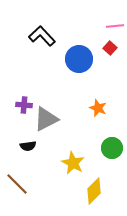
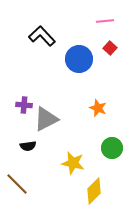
pink line: moved 10 px left, 5 px up
yellow star: rotated 15 degrees counterclockwise
